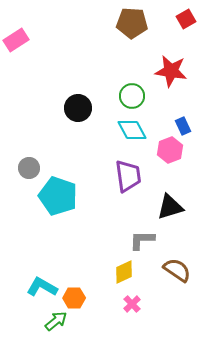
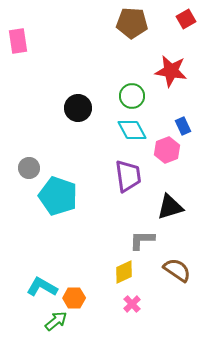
pink rectangle: moved 2 px right, 1 px down; rotated 65 degrees counterclockwise
pink hexagon: moved 3 px left
